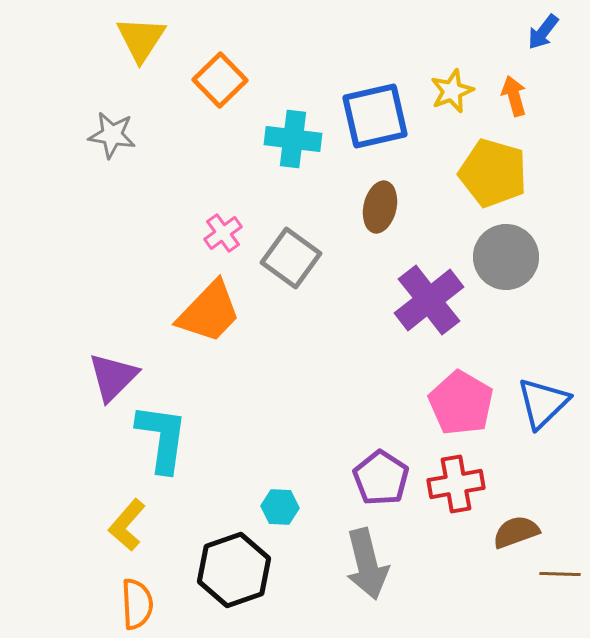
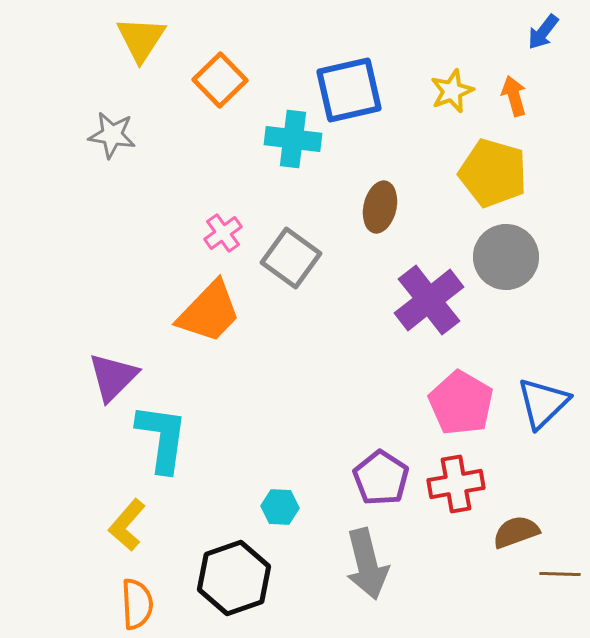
blue square: moved 26 px left, 26 px up
black hexagon: moved 8 px down
